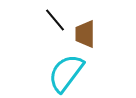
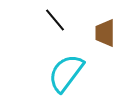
brown trapezoid: moved 20 px right, 1 px up
